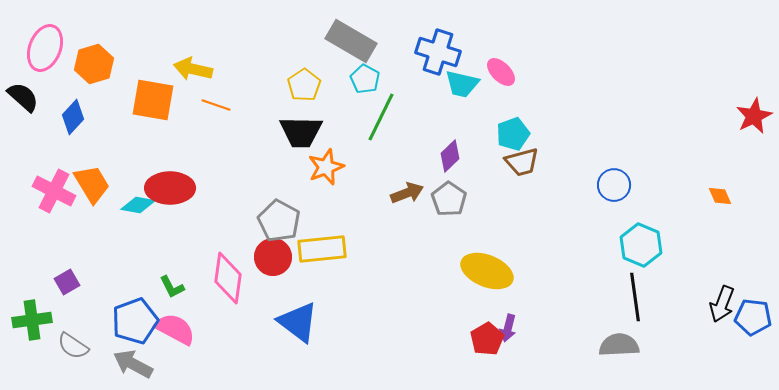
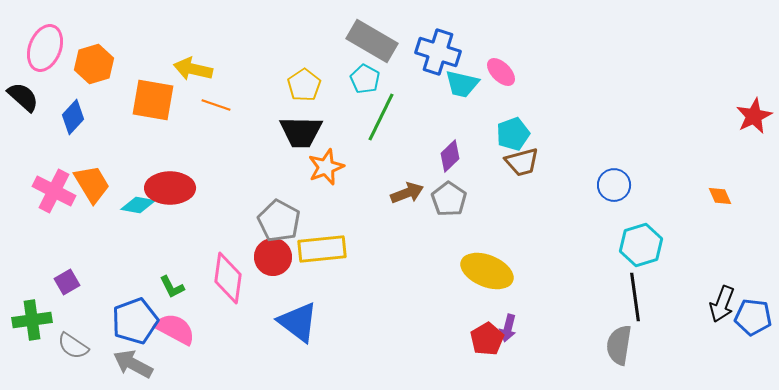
gray rectangle at (351, 41): moved 21 px right
cyan hexagon at (641, 245): rotated 21 degrees clockwise
gray semicircle at (619, 345): rotated 78 degrees counterclockwise
